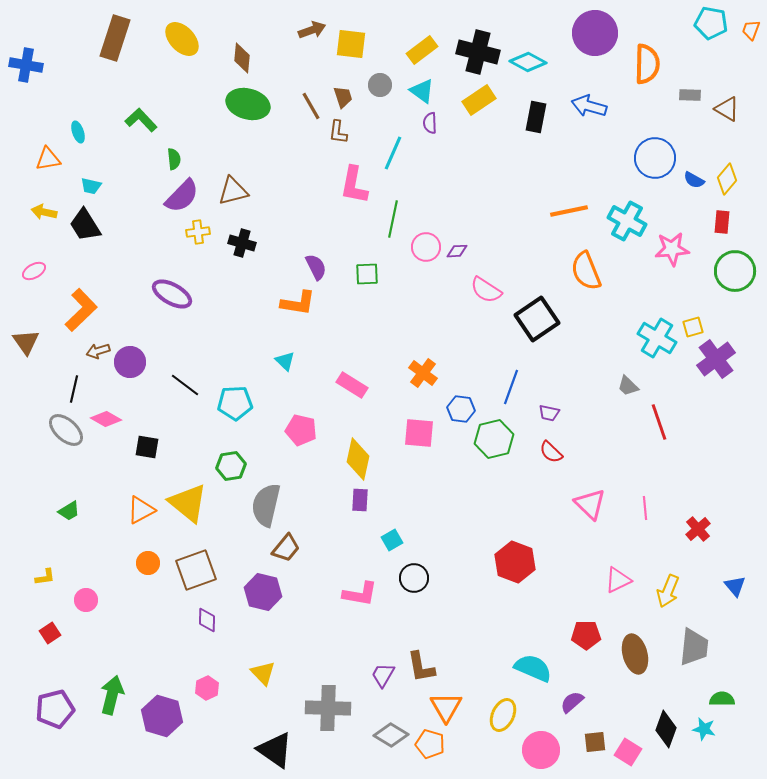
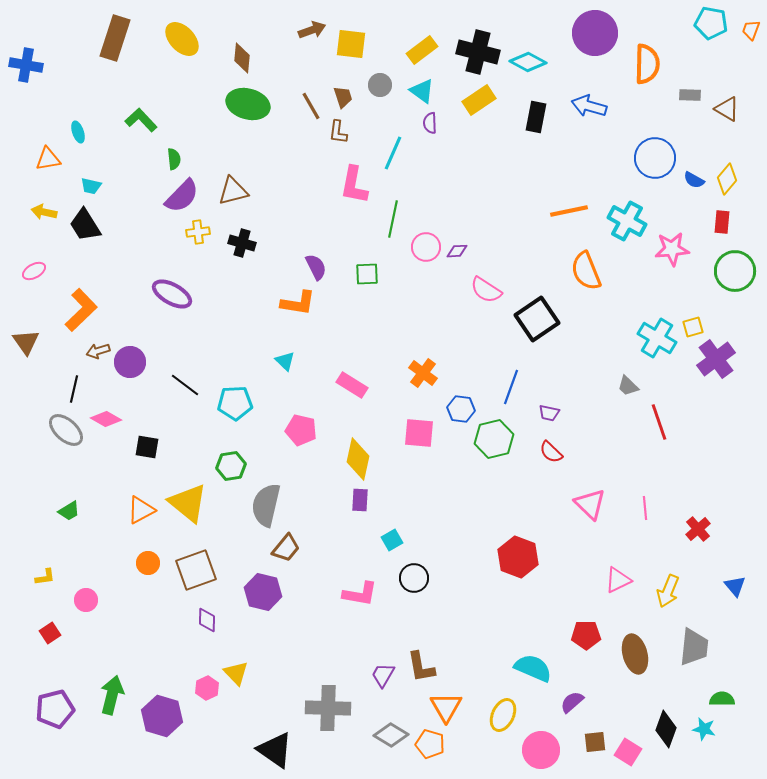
red hexagon at (515, 562): moved 3 px right, 5 px up
yellow triangle at (263, 673): moved 27 px left
